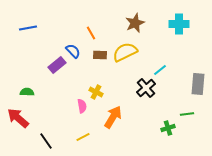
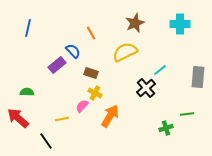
cyan cross: moved 1 px right
blue line: rotated 66 degrees counterclockwise
brown rectangle: moved 9 px left, 18 px down; rotated 16 degrees clockwise
gray rectangle: moved 7 px up
yellow cross: moved 1 px left, 1 px down
pink semicircle: rotated 128 degrees counterclockwise
orange arrow: moved 3 px left, 1 px up
green cross: moved 2 px left
yellow line: moved 21 px left, 18 px up; rotated 16 degrees clockwise
